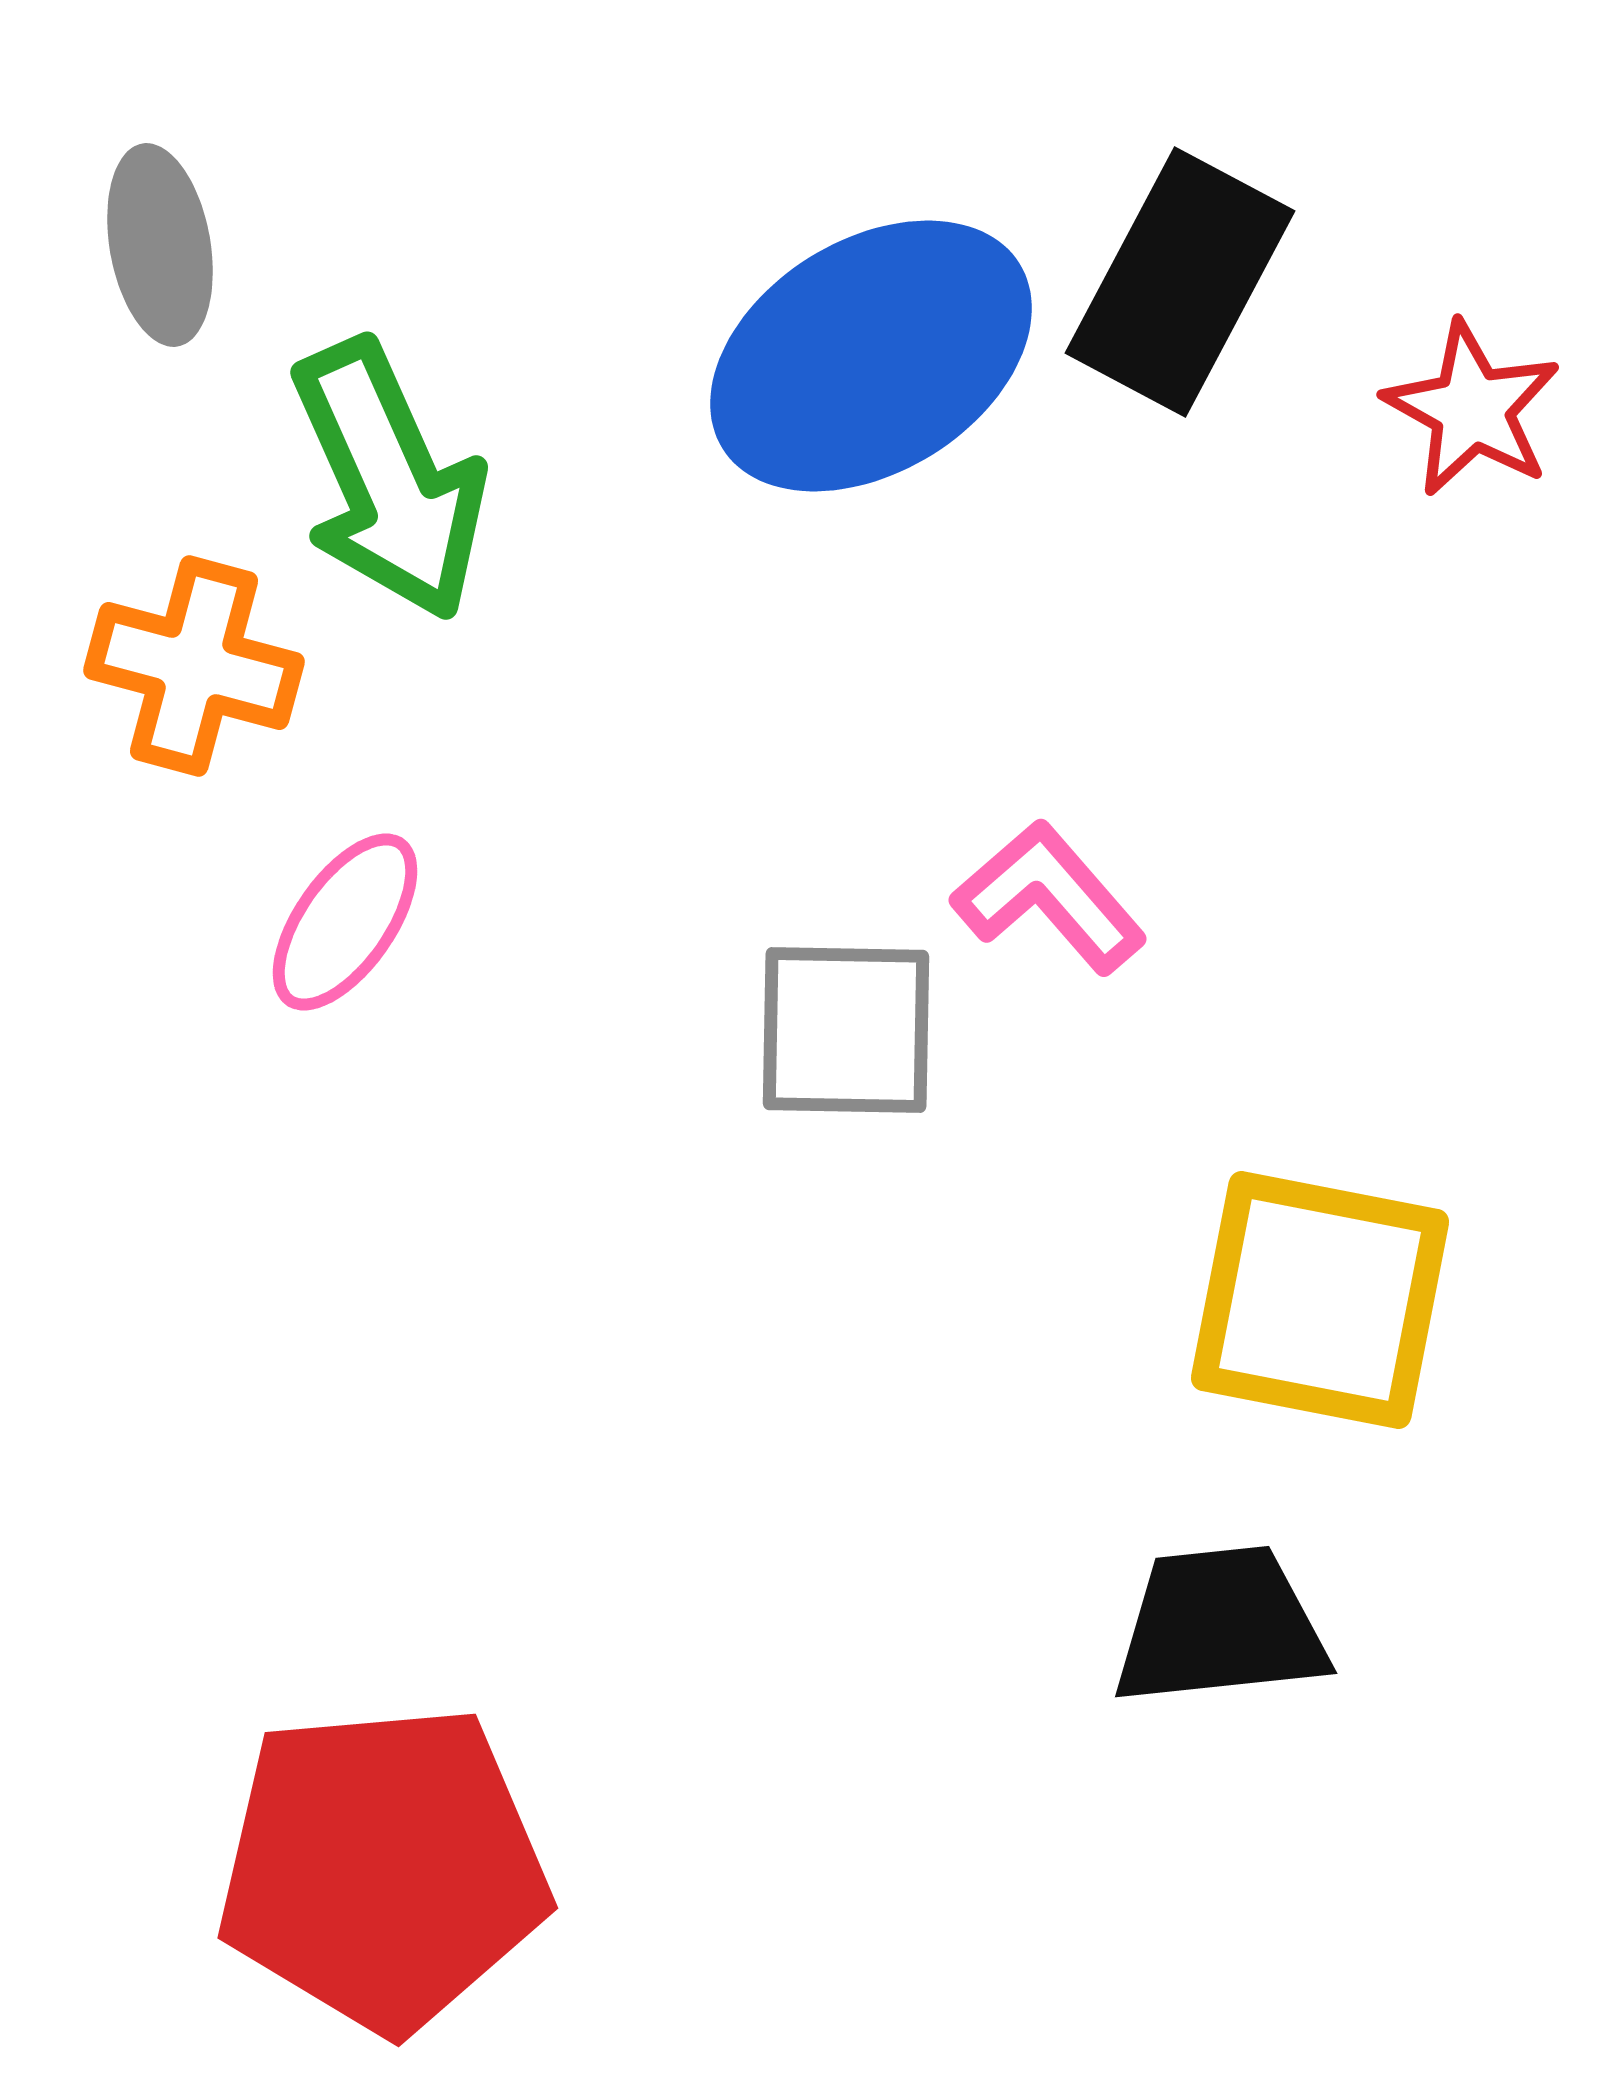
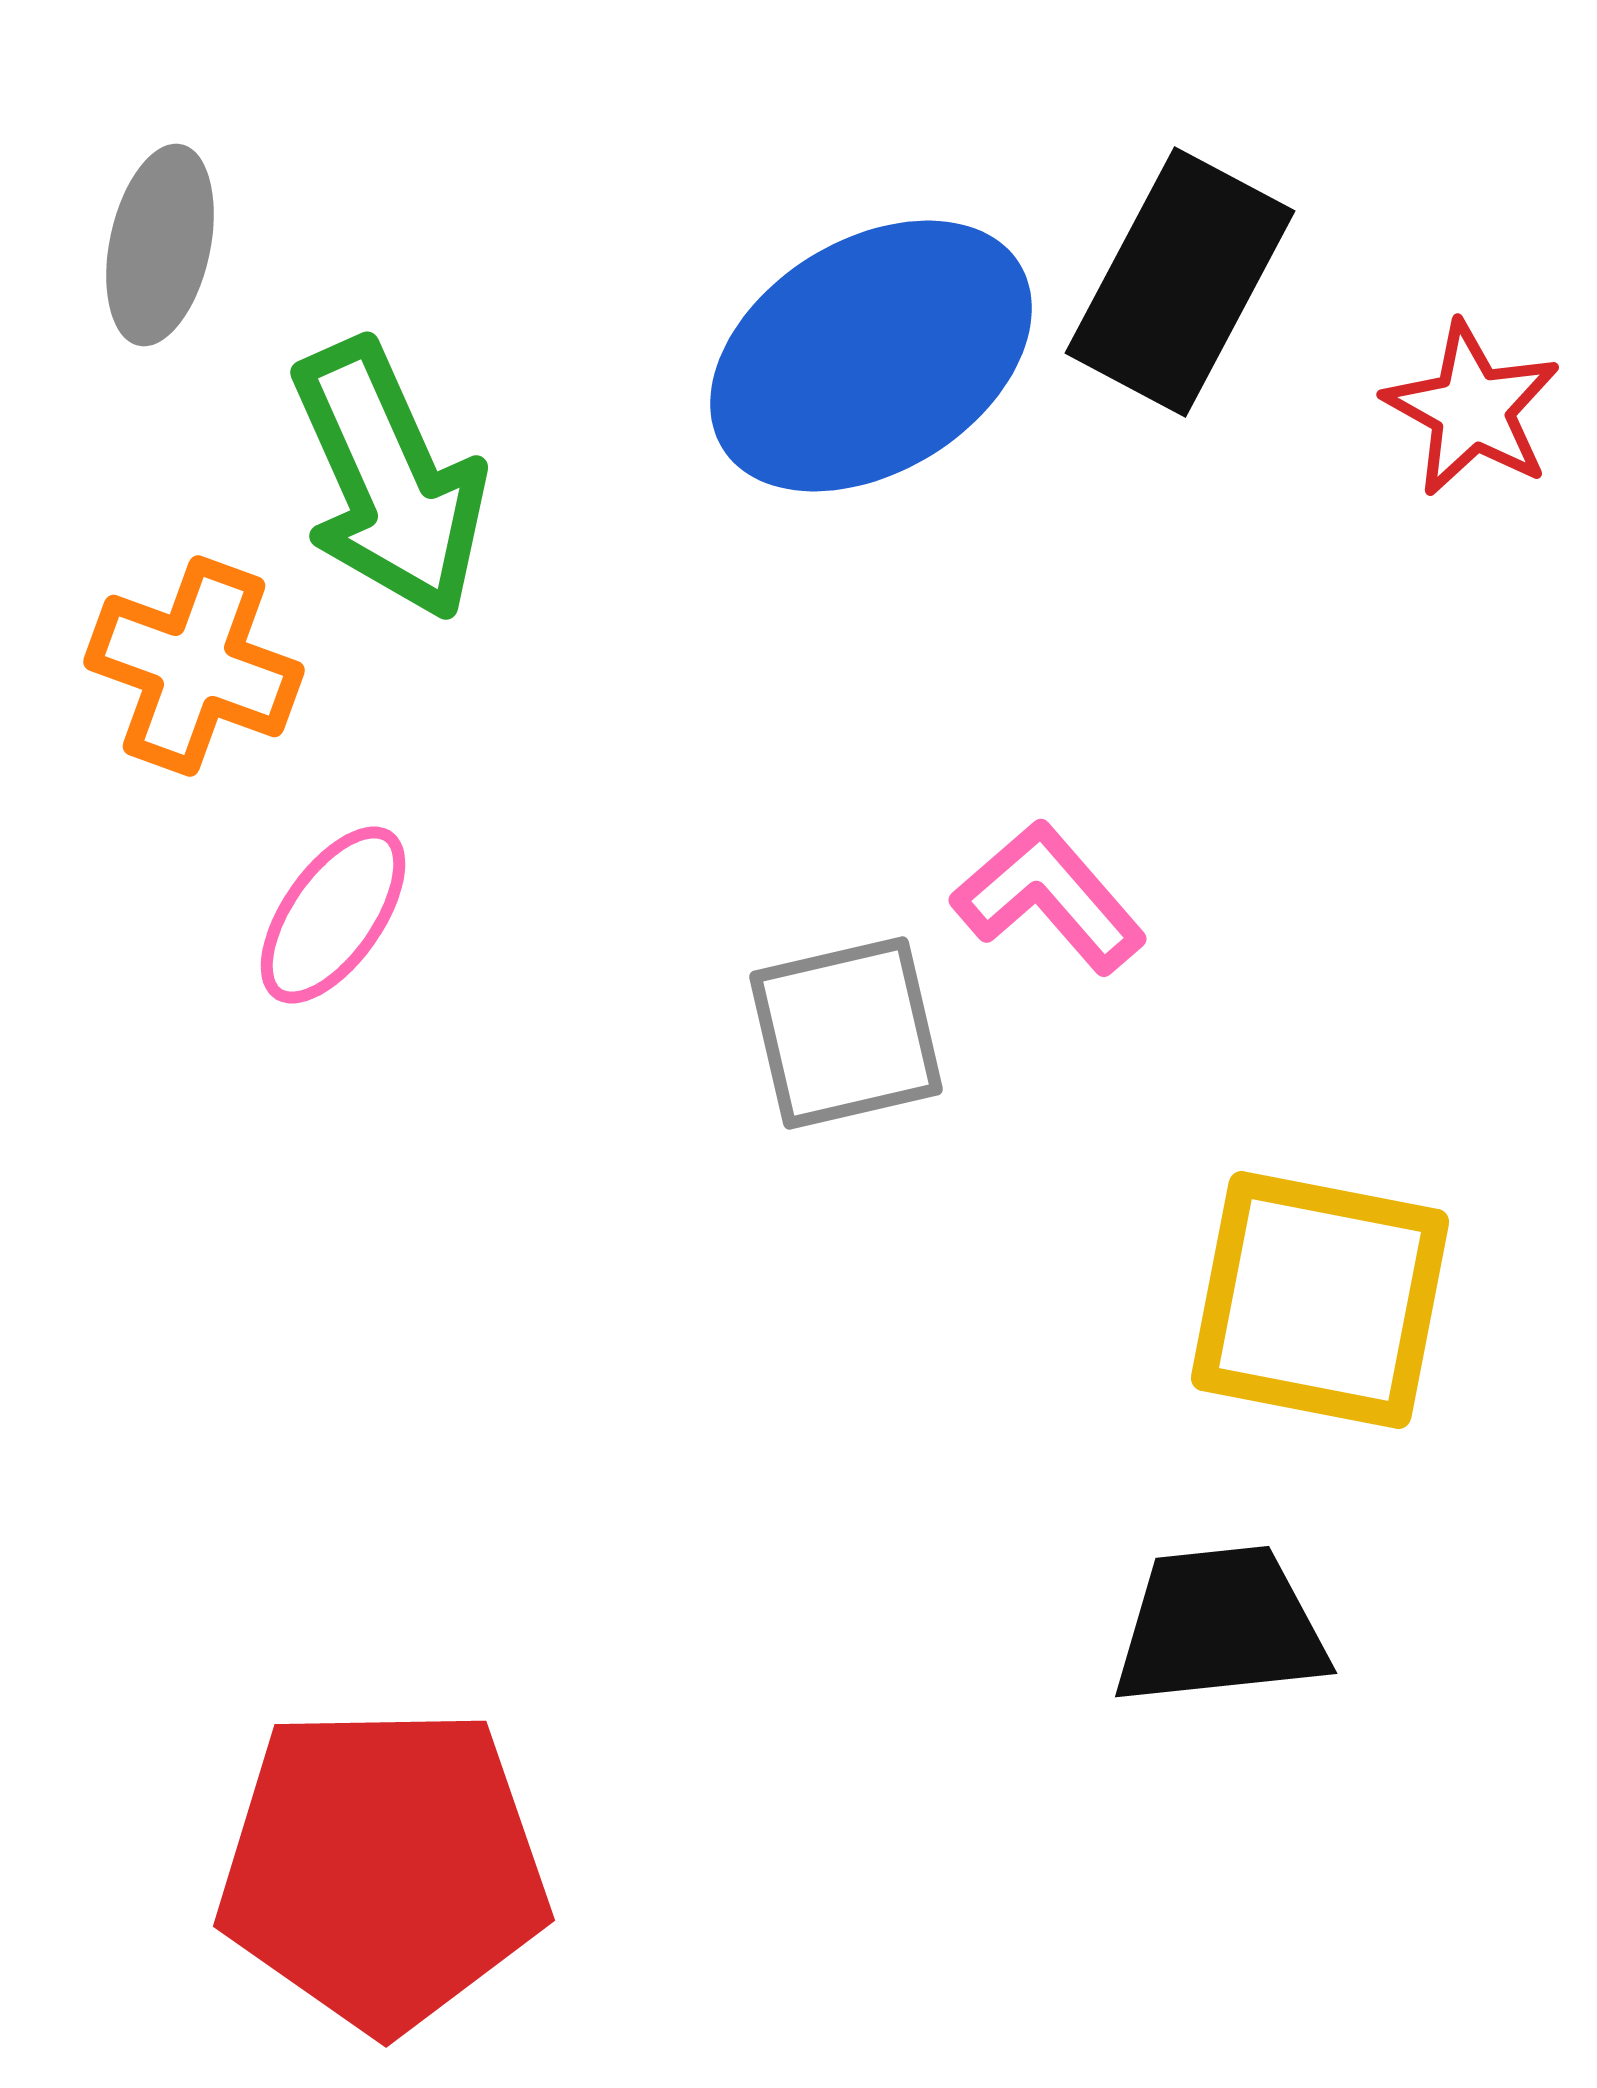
gray ellipse: rotated 22 degrees clockwise
orange cross: rotated 5 degrees clockwise
pink ellipse: moved 12 px left, 7 px up
gray square: moved 3 px down; rotated 14 degrees counterclockwise
red pentagon: rotated 4 degrees clockwise
